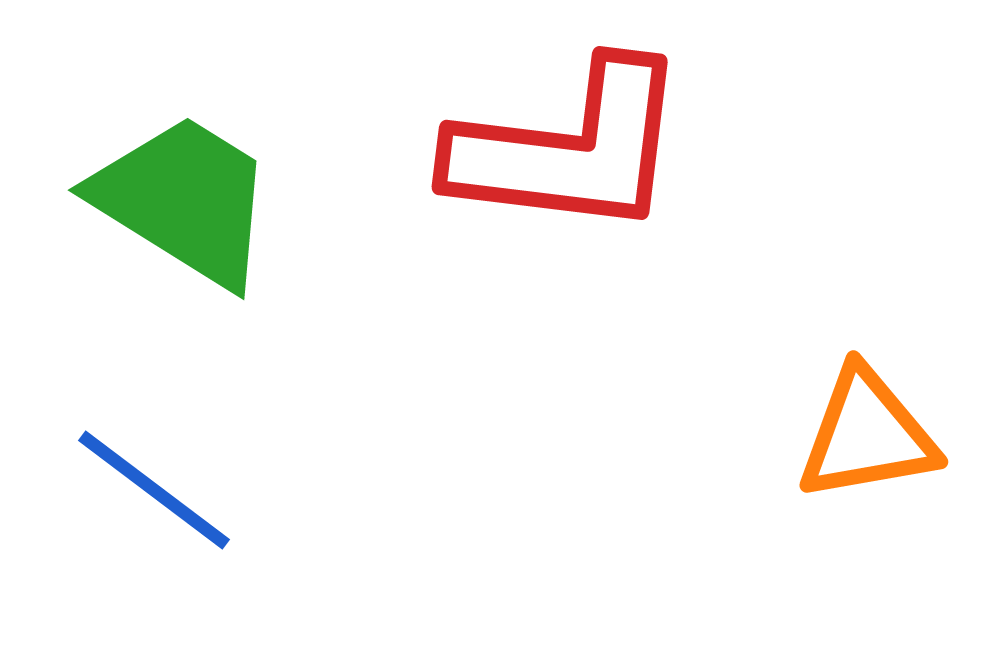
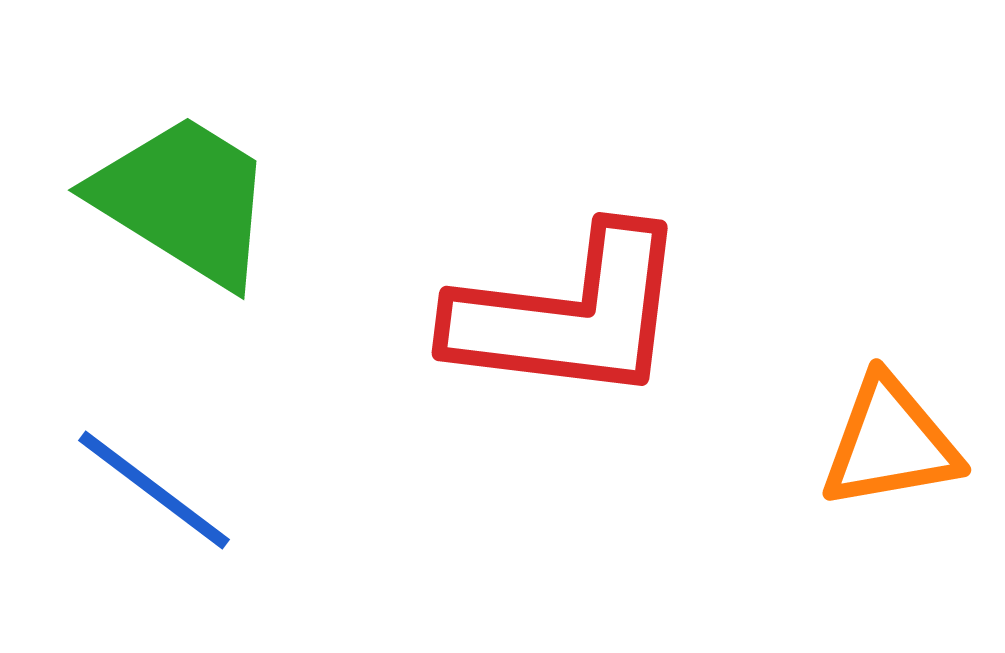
red L-shape: moved 166 px down
orange triangle: moved 23 px right, 8 px down
